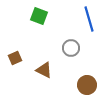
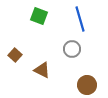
blue line: moved 9 px left
gray circle: moved 1 px right, 1 px down
brown square: moved 3 px up; rotated 24 degrees counterclockwise
brown triangle: moved 2 px left
